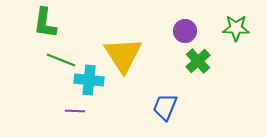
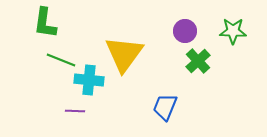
green star: moved 3 px left, 3 px down
yellow triangle: moved 1 px right, 1 px up; rotated 9 degrees clockwise
